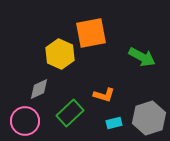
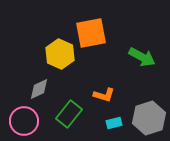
green rectangle: moved 1 px left, 1 px down; rotated 8 degrees counterclockwise
pink circle: moved 1 px left
